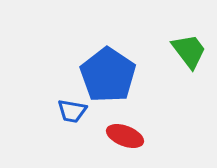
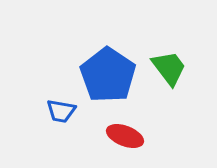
green trapezoid: moved 20 px left, 17 px down
blue trapezoid: moved 11 px left
